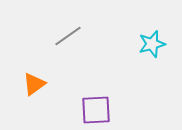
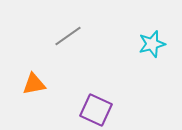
orange triangle: rotated 25 degrees clockwise
purple square: rotated 28 degrees clockwise
